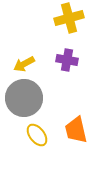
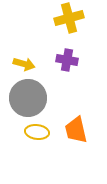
yellow arrow: rotated 135 degrees counterclockwise
gray circle: moved 4 px right
yellow ellipse: moved 3 px up; rotated 45 degrees counterclockwise
